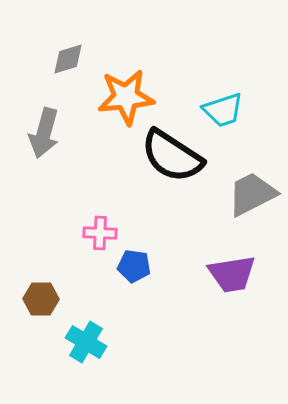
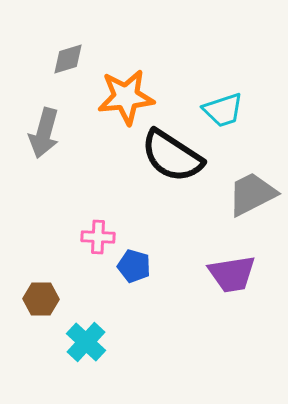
pink cross: moved 2 px left, 4 px down
blue pentagon: rotated 8 degrees clockwise
cyan cross: rotated 12 degrees clockwise
